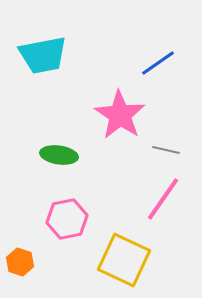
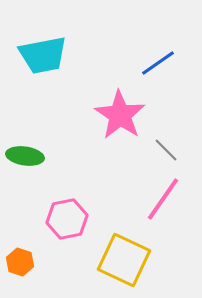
gray line: rotated 32 degrees clockwise
green ellipse: moved 34 px left, 1 px down
